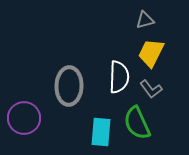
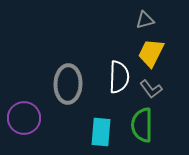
gray ellipse: moved 1 px left, 2 px up
green semicircle: moved 5 px right, 2 px down; rotated 24 degrees clockwise
